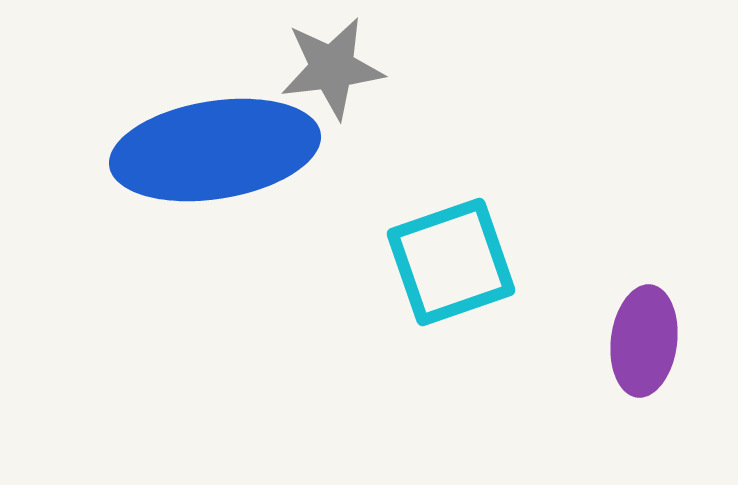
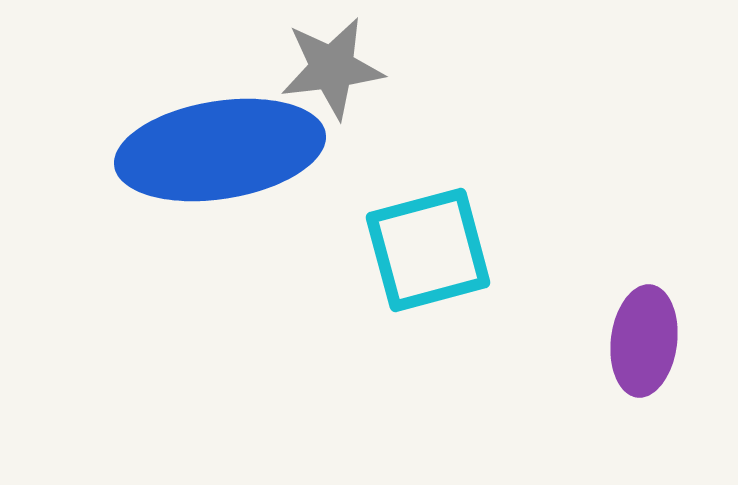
blue ellipse: moved 5 px right
cyan square: moved 23 px left, 12 px up; rotated 4 degrees clockwise
